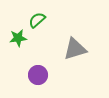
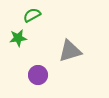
green semicircle: moved 5 px left, 5 px up; rotated 12 degrees clockwise
gray triangle: moved 5 px left, 2 px down
